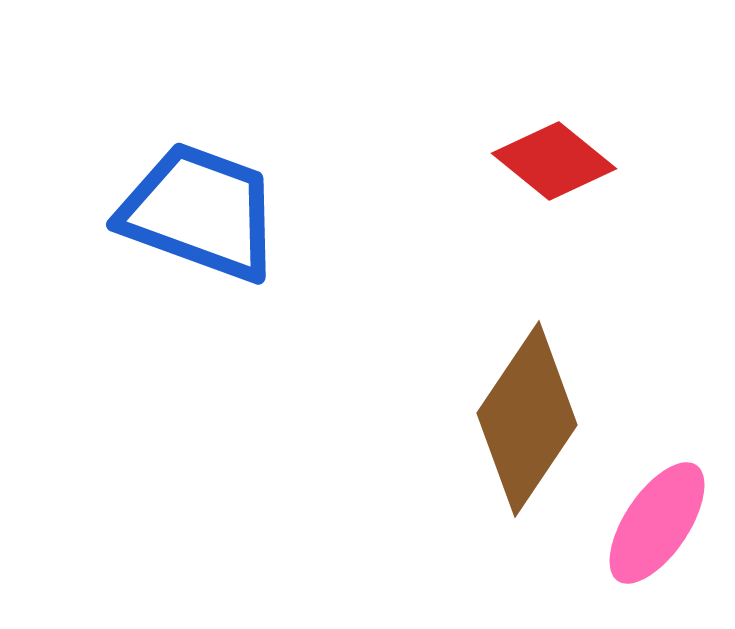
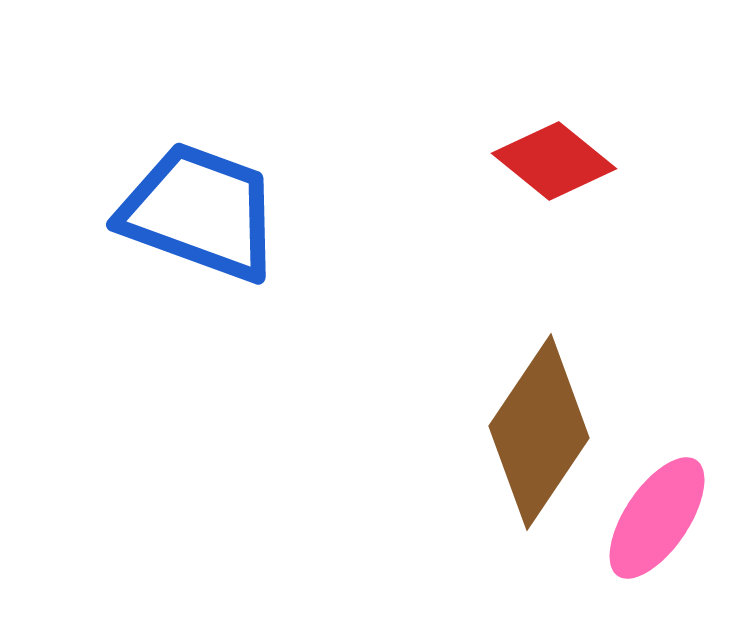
brown diamond: moved 12 px right, 13 px down
pink ellipse: moved 5 px up
